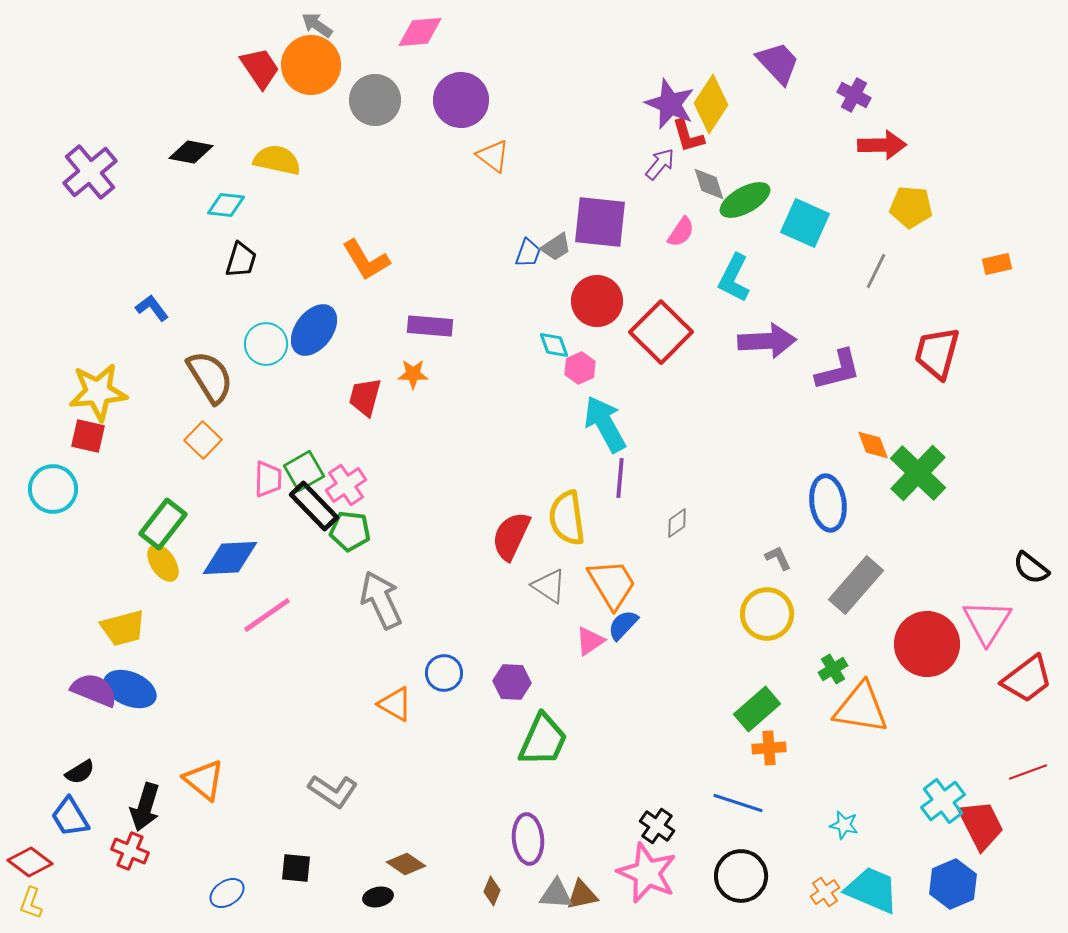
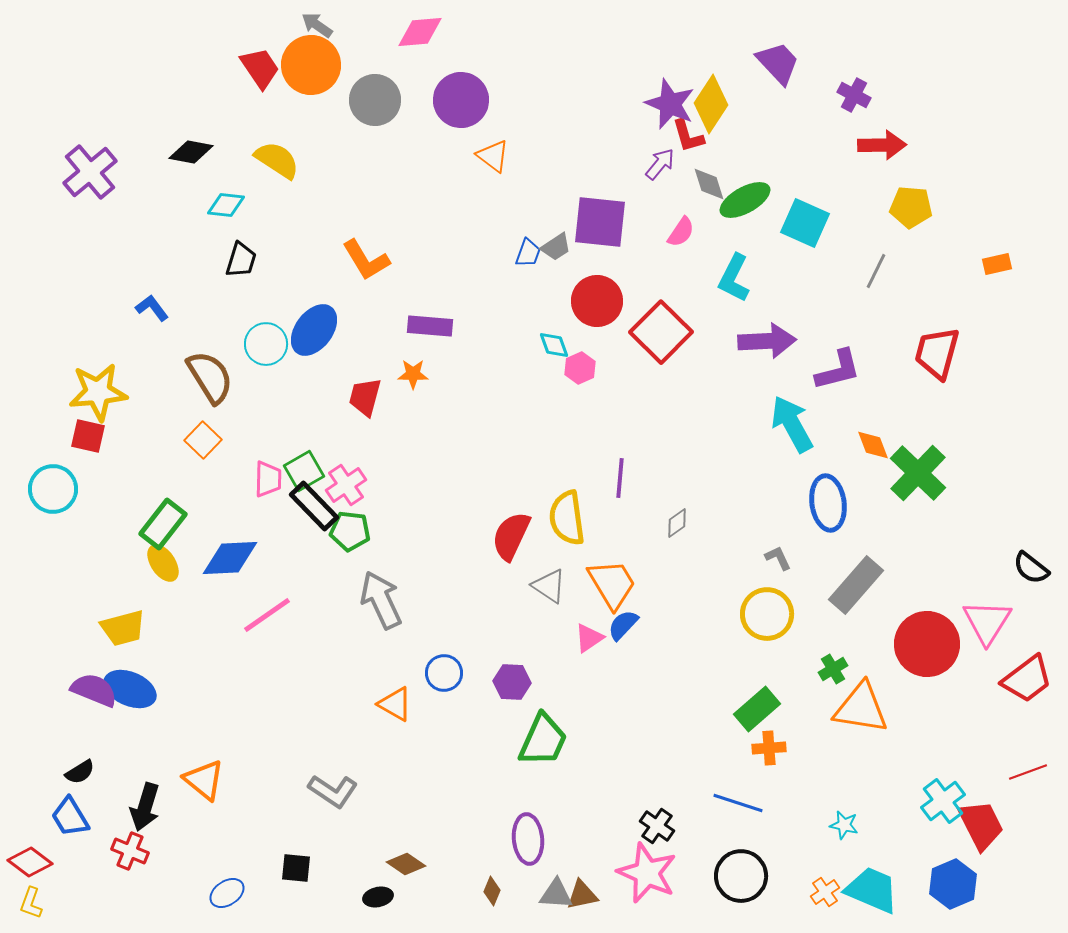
yellow semicircle at (277, 160): rotated 21 degrees clockwise
cyan arrow at (605, 424): moved 187 px right
pink triangle at (590, 641): moved 1 px left, 3 px up
